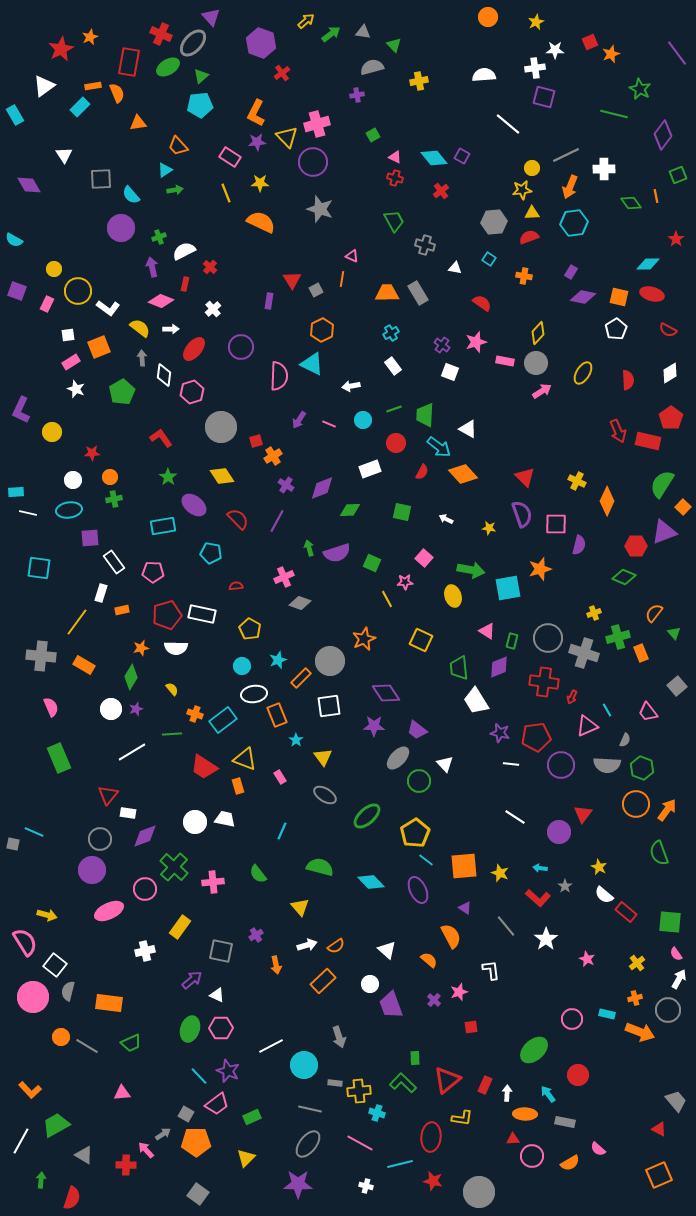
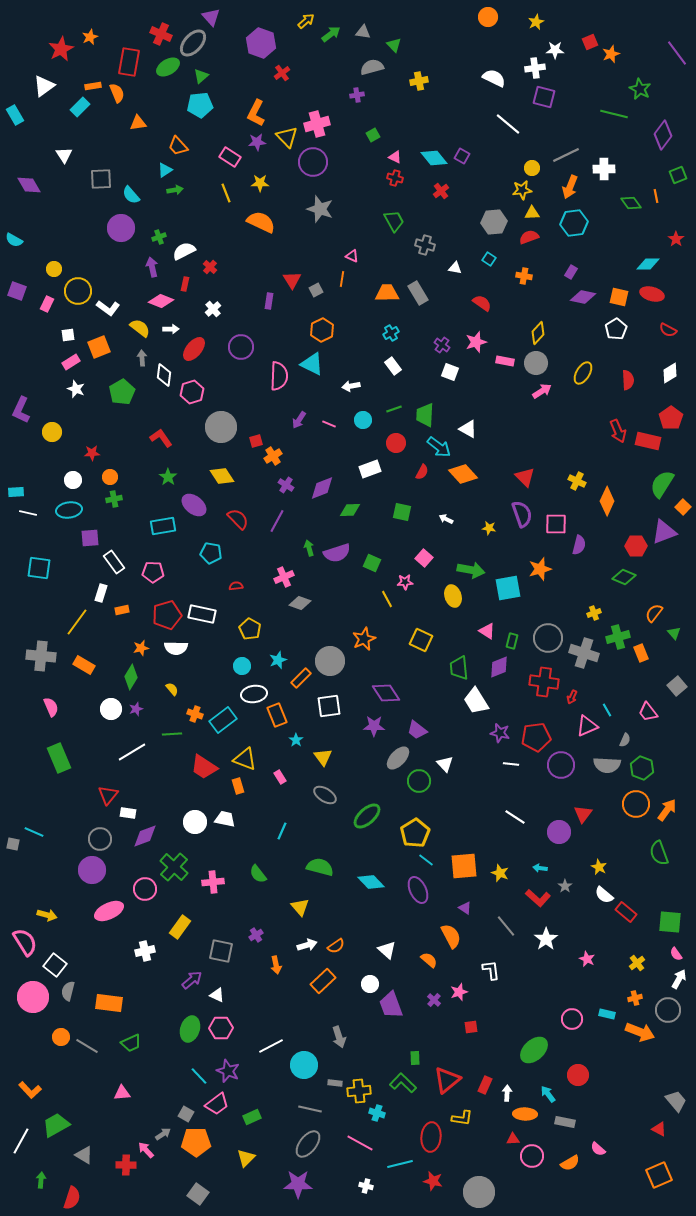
white semicircle at (484, 75): moved 10 px right, 3 px down; rotated 30 degrees clockwise
